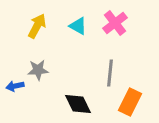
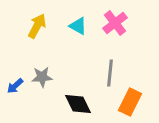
gray star: moved 4 px right, 7 px down
blue arrow: rotated 30 degrees counterclockwise
